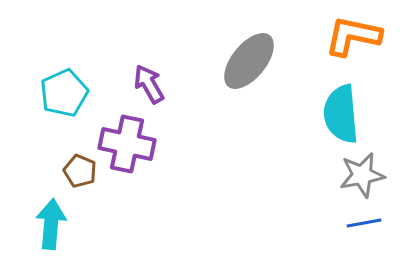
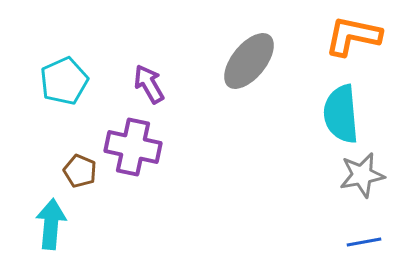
cyan pentagon: moved 12 px up
purple cross: moved 6 px right, 3 px down
blue line: moved 19 px down
